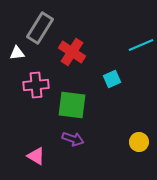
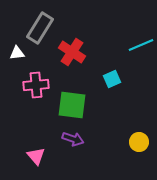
pink triangle: rotated 18 degrees clockwise
